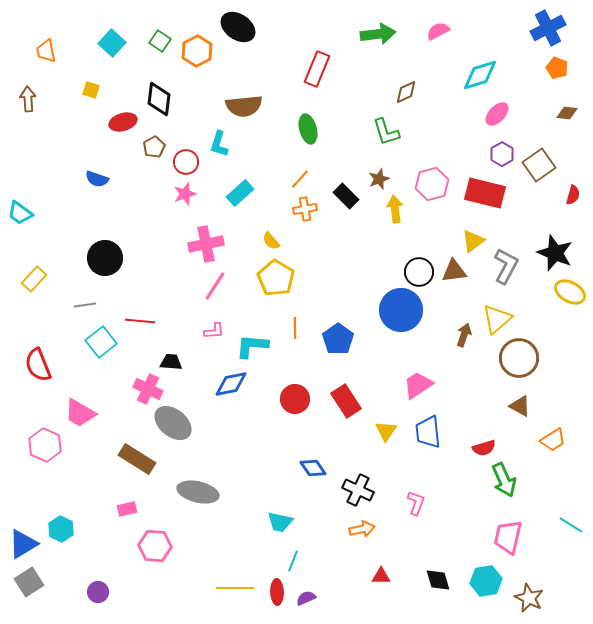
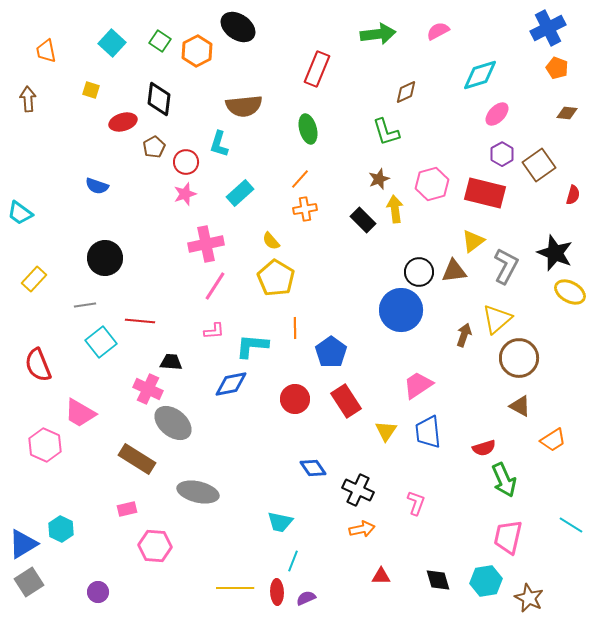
blue semicircle at (97, 179): moved 7 px down
black rectangle at (346, 196): moved 17 px right, 24 px down
blue pentagon at (338, 339): moved 7 px left, 13 px down
